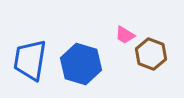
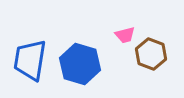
pink trapezoid: rotated 45 degrees counterclockwise
blue hexagon: moved 1 px left
